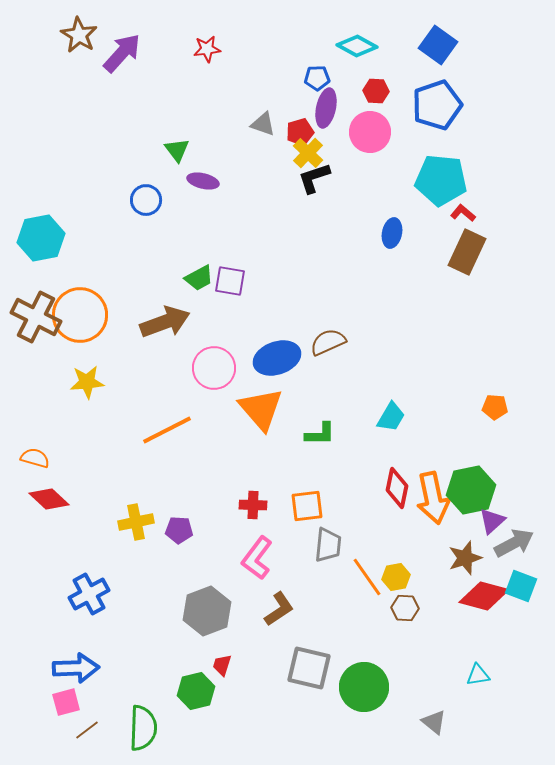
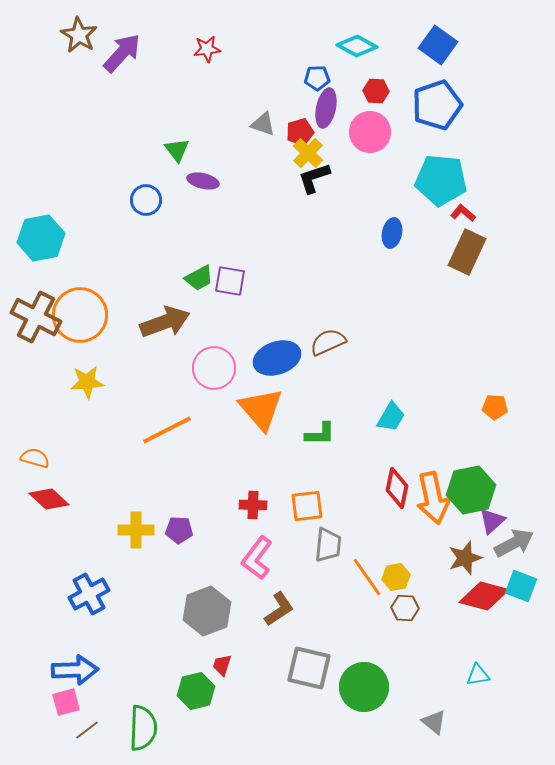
yellow cross at (136, 522): moved 8 px down; rotated 12 degrees clockwise
blue arrow at (76, 668): moved 1 px left, 2 px down
